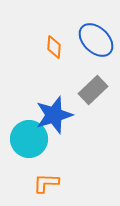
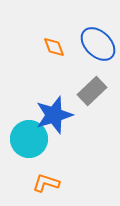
blue ellipse: moved 2 px right, 4 px down
orange diamond: rotated 25 degrees counterclockwise
gray rectangle: moved 1 px left, 1 px down
orange L-shape: rotated 16 degrees clockwise
